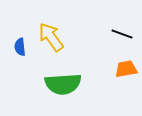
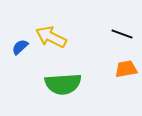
yellow arrow: rotated 28 degrees counterclockwise
blue semicircle: rotated 54 degrees clockwise
